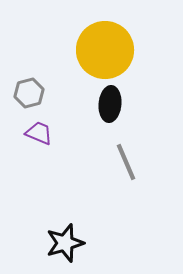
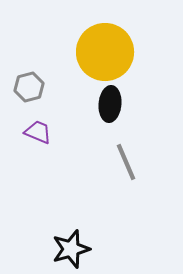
yellow circle: moved 2 px down
gray hexagon: moved 6 px up
purple trapezoid: moved 1 px left, 1 px up
black star: moved 6 px right, 6 px down
